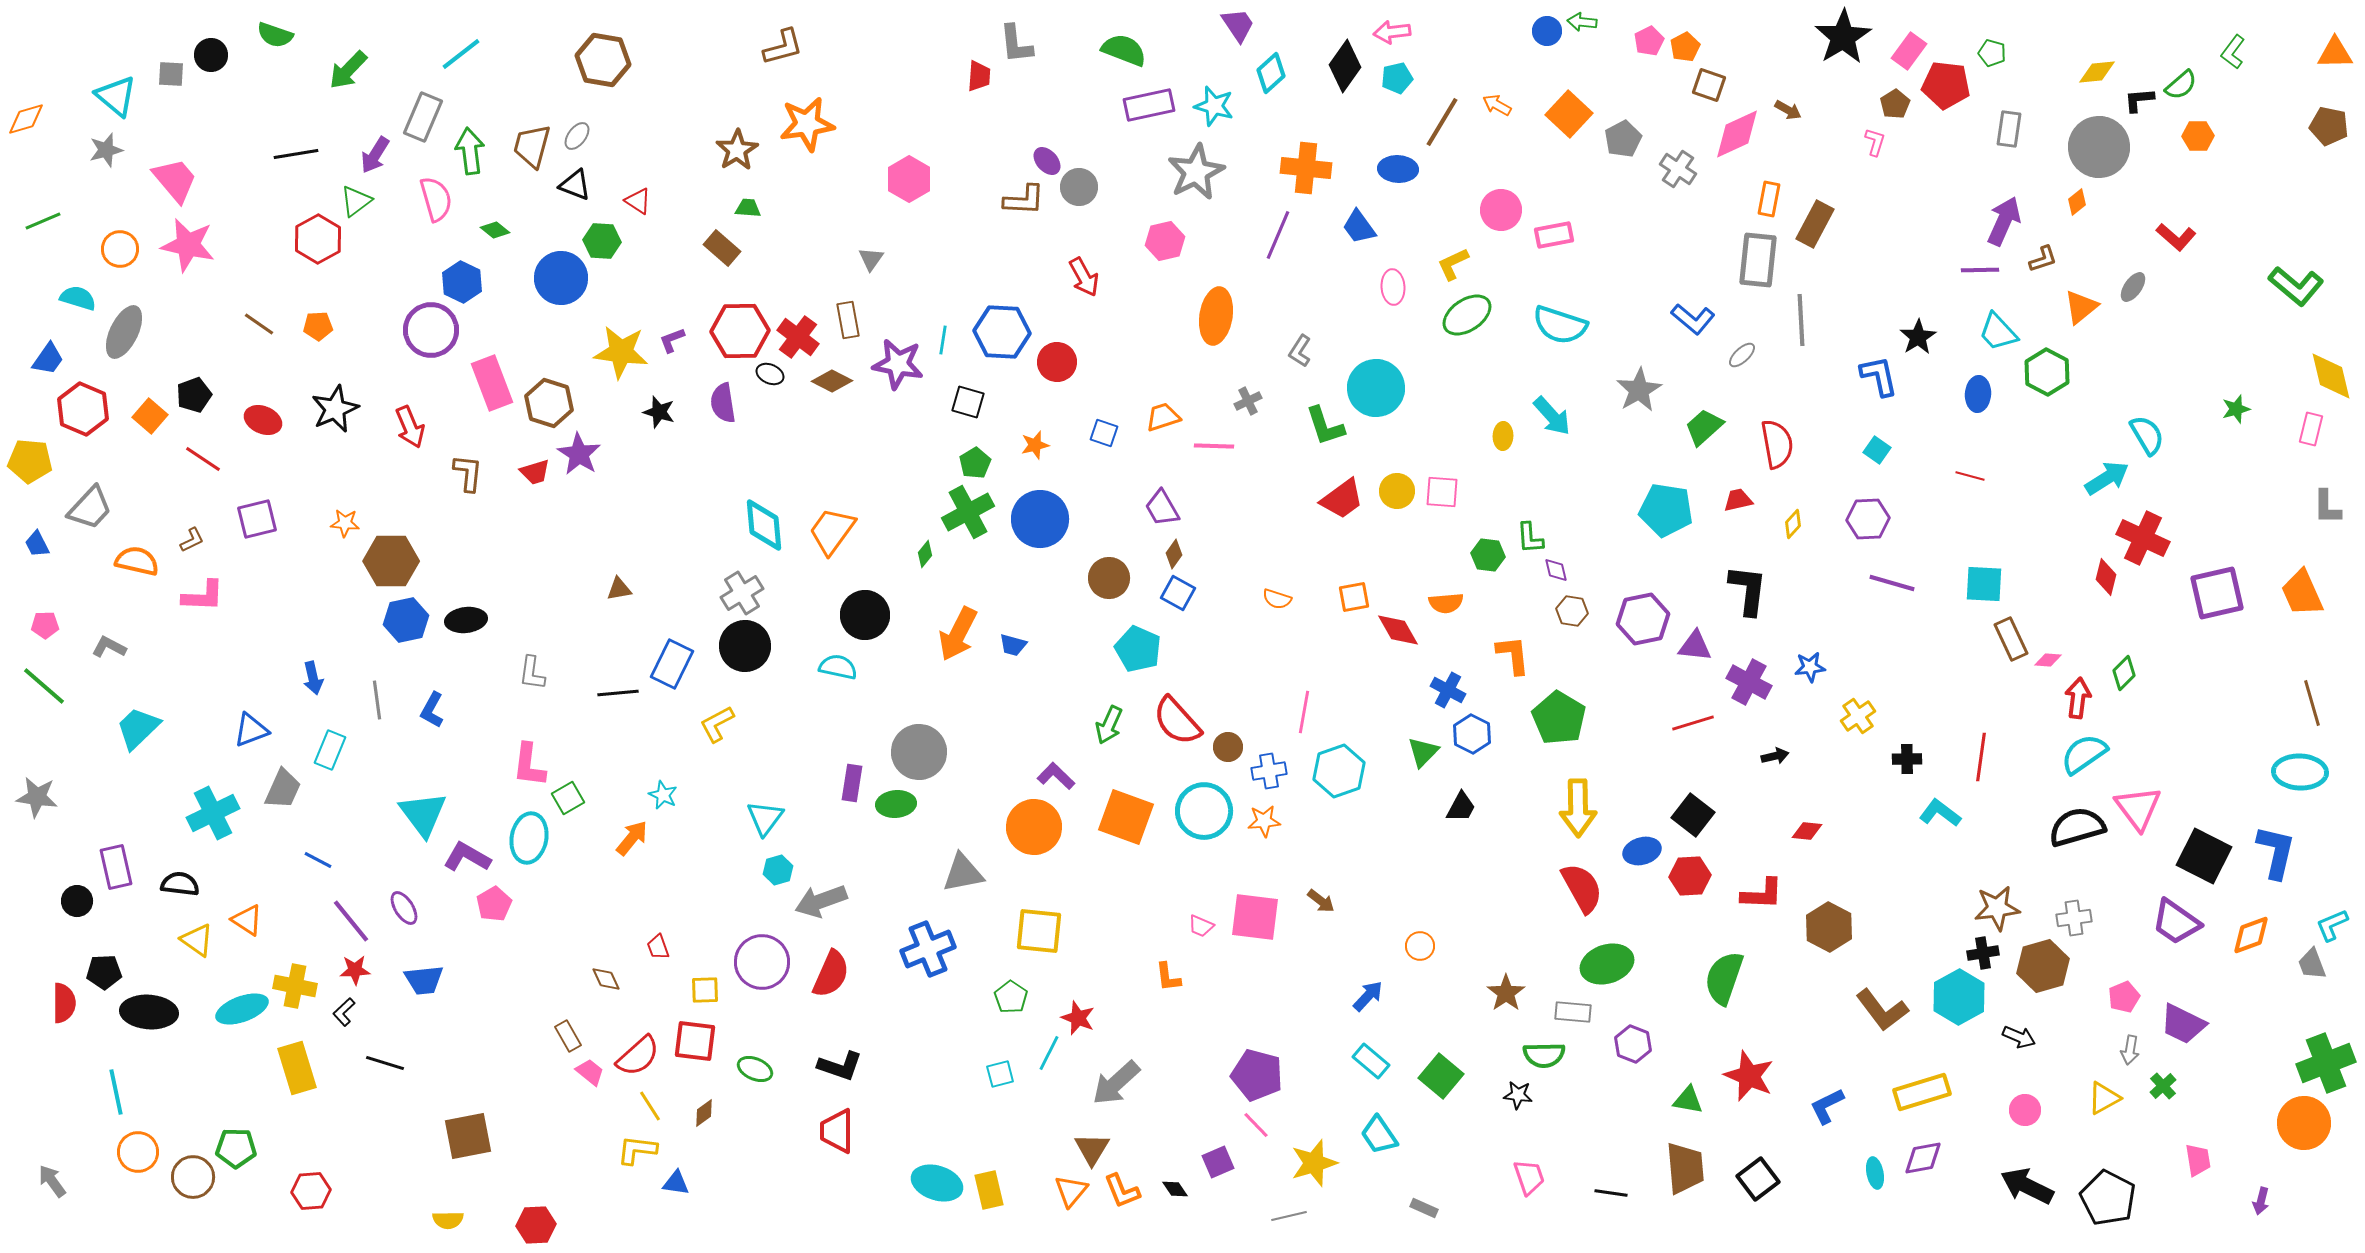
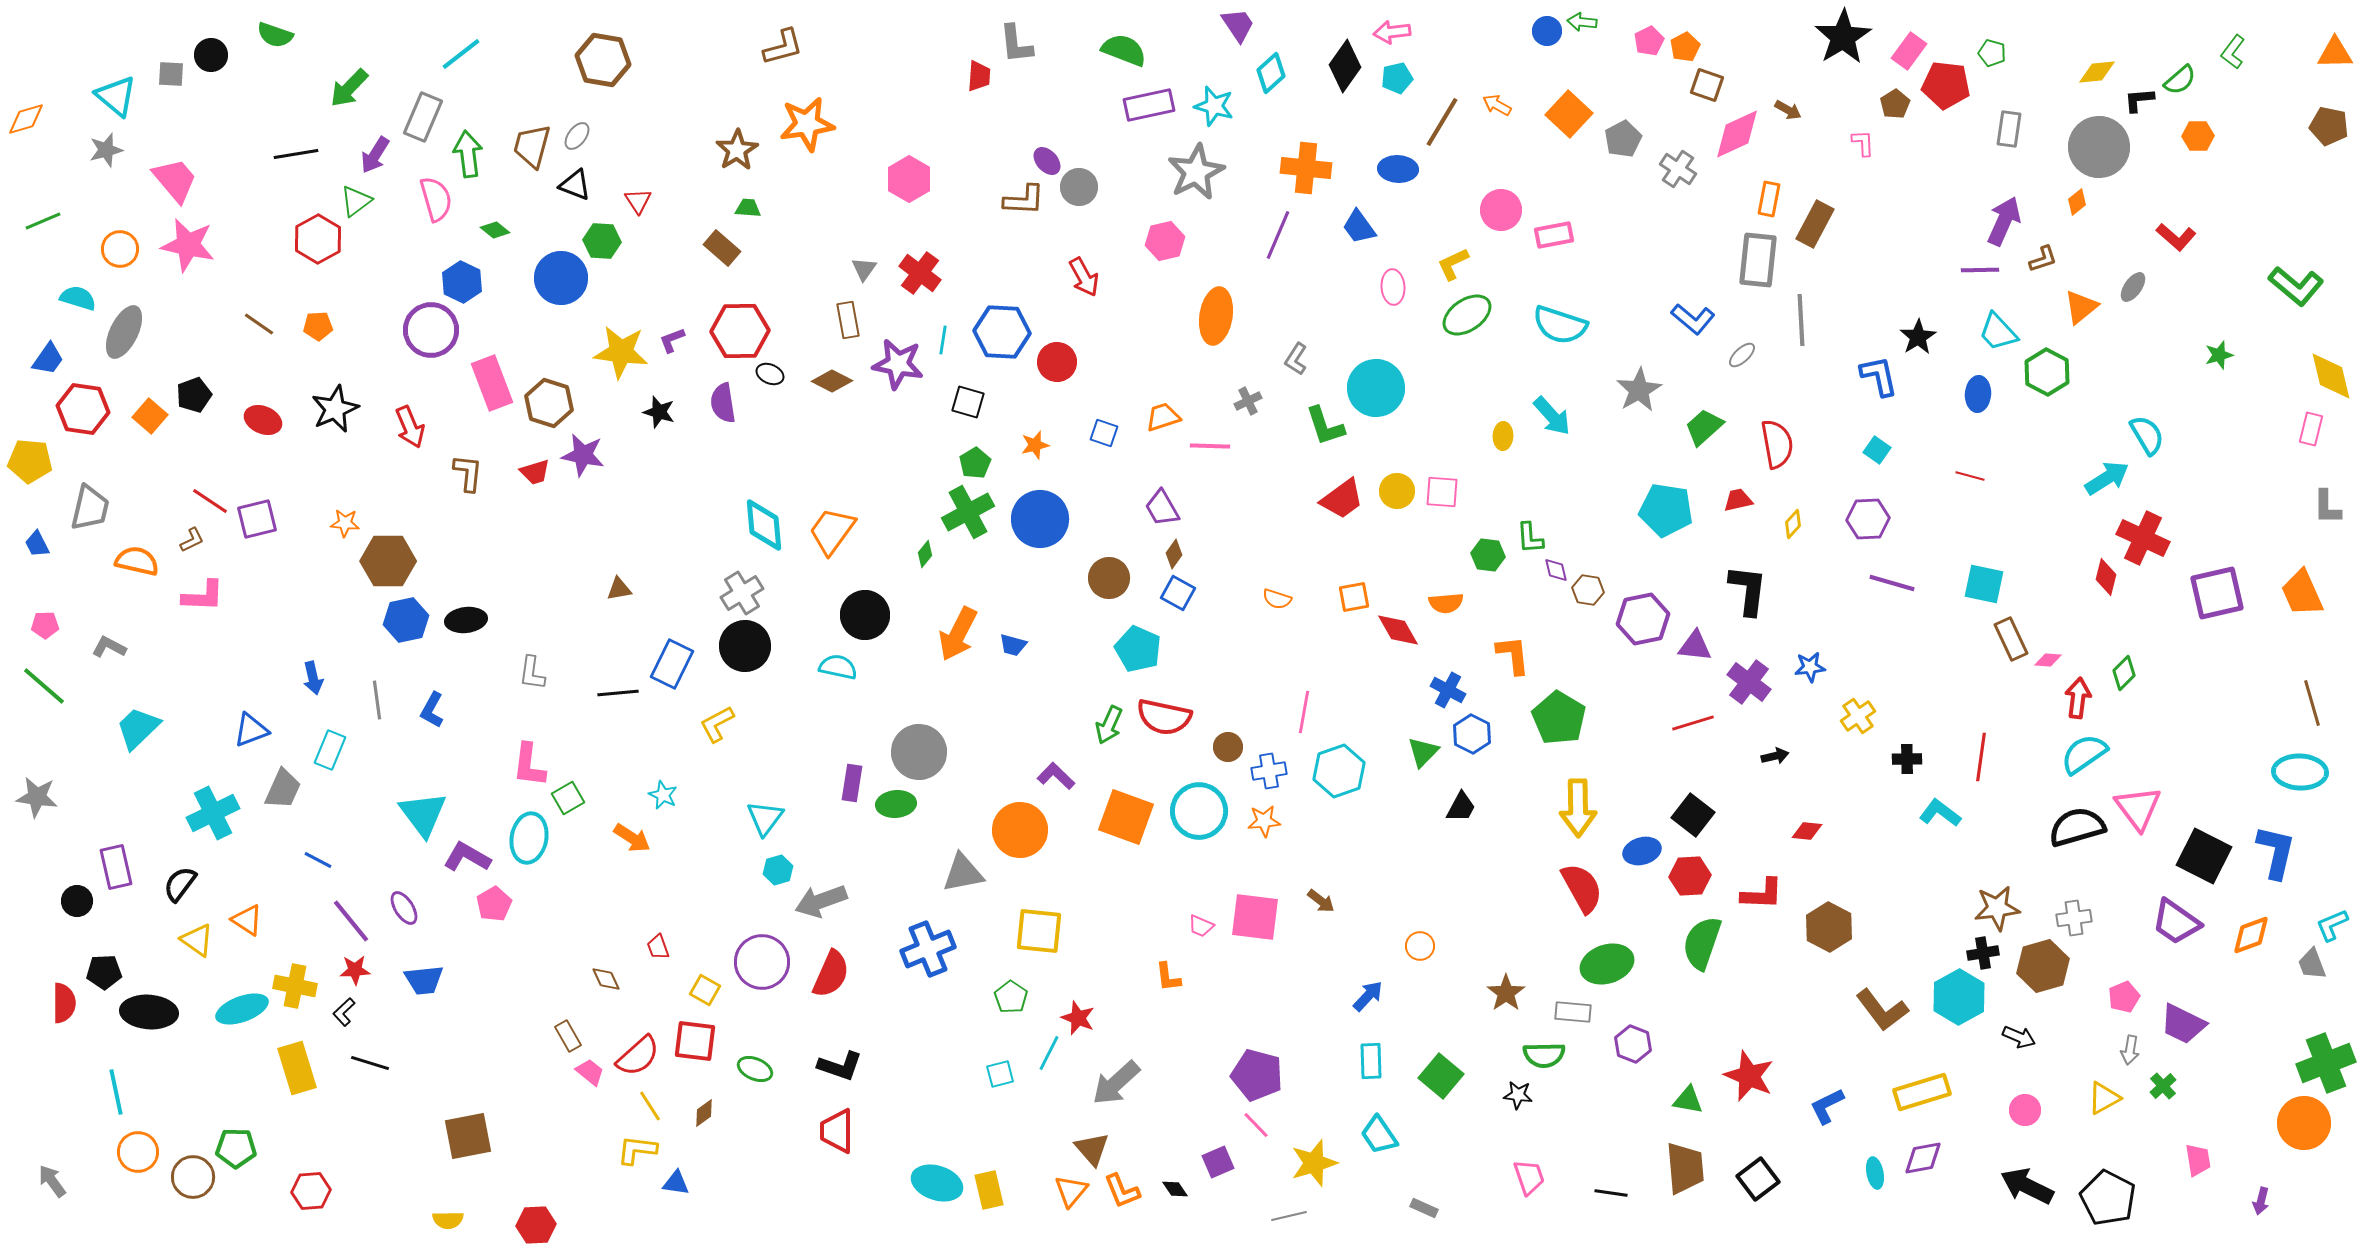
green arrow at (348, 70): moved 1 px right, 18 px down
brown square at (1709, 85): moved 2 px left
green semicircle at (2181, 85): moved 1 px left, 5 px up
pink L-shape at (1875, 142): moved 12 px left, 1 px down; rotated 20 degrees counterclockwise
green arrow at (470, 151): moved 2 px left, 3 px down
red triangle at (638, 201): rotated 24 degrees clockwise
gray triangle at (871, 259): moved 7 px left, 10 px down
red cross at (798, 337): moved 122 px right, 64 px up
gray L-shape at (1300, 351): moved 4 px left, 8 px down
red hexagon at (83, 409): rotated 15 degrees counterclockwise
green star at (2236, 409): moved 17 px left, 54 px up
pink line at (1214, 446): moved 4 px left
purple star at (579, 454): moved 4 px right, 1 px down; rotated 21 degrees counterclockwise
red line at (203, 459): moved 7 px right, 42 px down
gray trapezoid at (90, 508): rotated 30 degrees counterclockwise
brown hexagon at (391, 561): moved 3 px left
cyan square at (1984, 584): rotated 9 degrees clockwise
brown hexagon at (1572, 611): moved 16 px right, 21 px up
purple cross at (1749, 682): rotated 9 degrees clockwise
red semicircle at (1177, 721): moved 13 px left, 4 px up; rotated 36 degrees counterclockwise
cyan circle at (1204, 811): moved 5 px left
orange circle at (1034, 827): moved 14 px left, 3 px down
orange arrow at (632, 838): rotated 84 degrees clockwise
black semicircle at (180, 884): rotated 60 degrees counterclockwise
green semicircle at (1724, 978): moved 22 px left, 35 px up
yellow square at (705, 990): rotated 32 degrees clockwise
cyan rectangle at (1371, 1061): rotated 48 degrees clockwise
black line at (385, 1063): moved 15 px left
brown triangle at (1092, 1149): rotated 12 degrees counterclockwise
